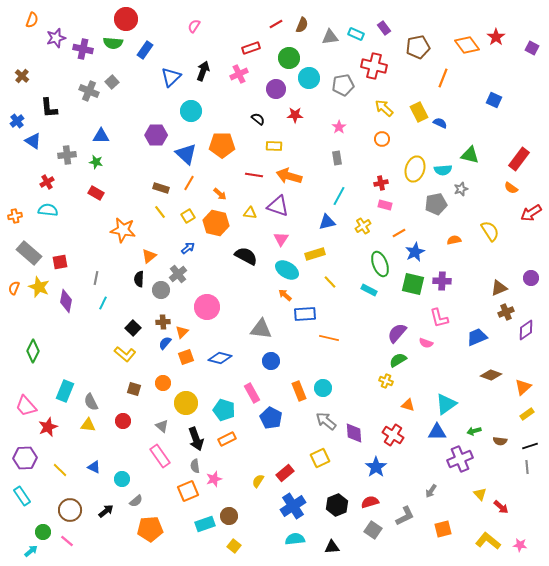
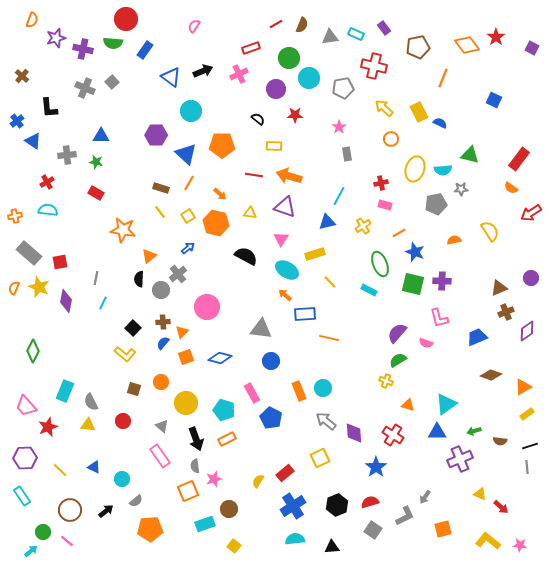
black arrow at (203, 71): rotated 48 degrees clockwise
blue triangle at (171, 77): rotated 40 degrees counterclockwise
gray pentagon at (343, 85): moved 3 px down
gray cross at (89, 91): moved 4 px left, 3 px up
orange circle at (382, 139): moved 9 px right
gray rectangle at (337, 158): moved 10 px right, 4 px up
gray star at (461, 189): rotated 16 degrees clockwise
purple triangle at (278, 206): moved 7 px right, 1 px down
blue star at (415, 252): rotated 24 degrees counterclockwise
purple diamond at (526, 330): moved 1 px right, 1 px down
blue semicircle at (165, 343): moved 2 px left
orange circle at (163, 383): moved 2 px left, 1 px up
orange triangle at (523, 387): rotated 12 degrees clockwise
gray arrow at (431, 491): moved 6 px left, 6 px down
yellow triangle at (480, 494): rotated 24 degrees counterclockwise
brown circle at (229, 516): moved 7 px up
